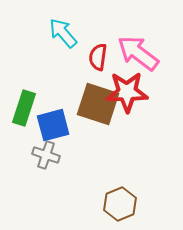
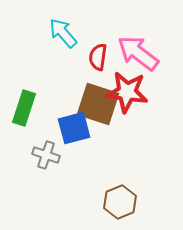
red star: rotated 9 degrees clockwise
blue square: moved 21 px right, 3 px down
brown hexagon: moved 2 px up
